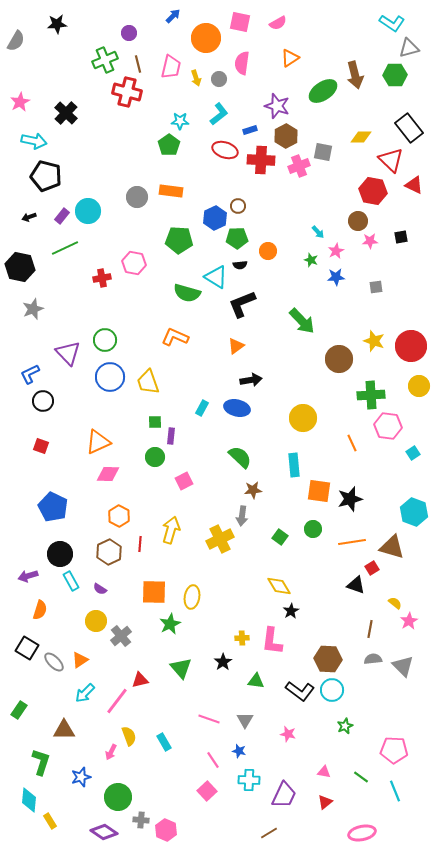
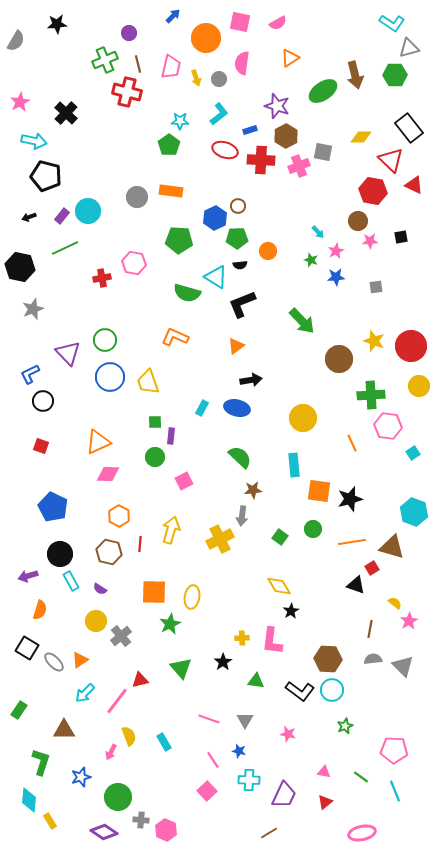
brown hexagon at (109, 552): rotated 20 degrees counterclockwise
